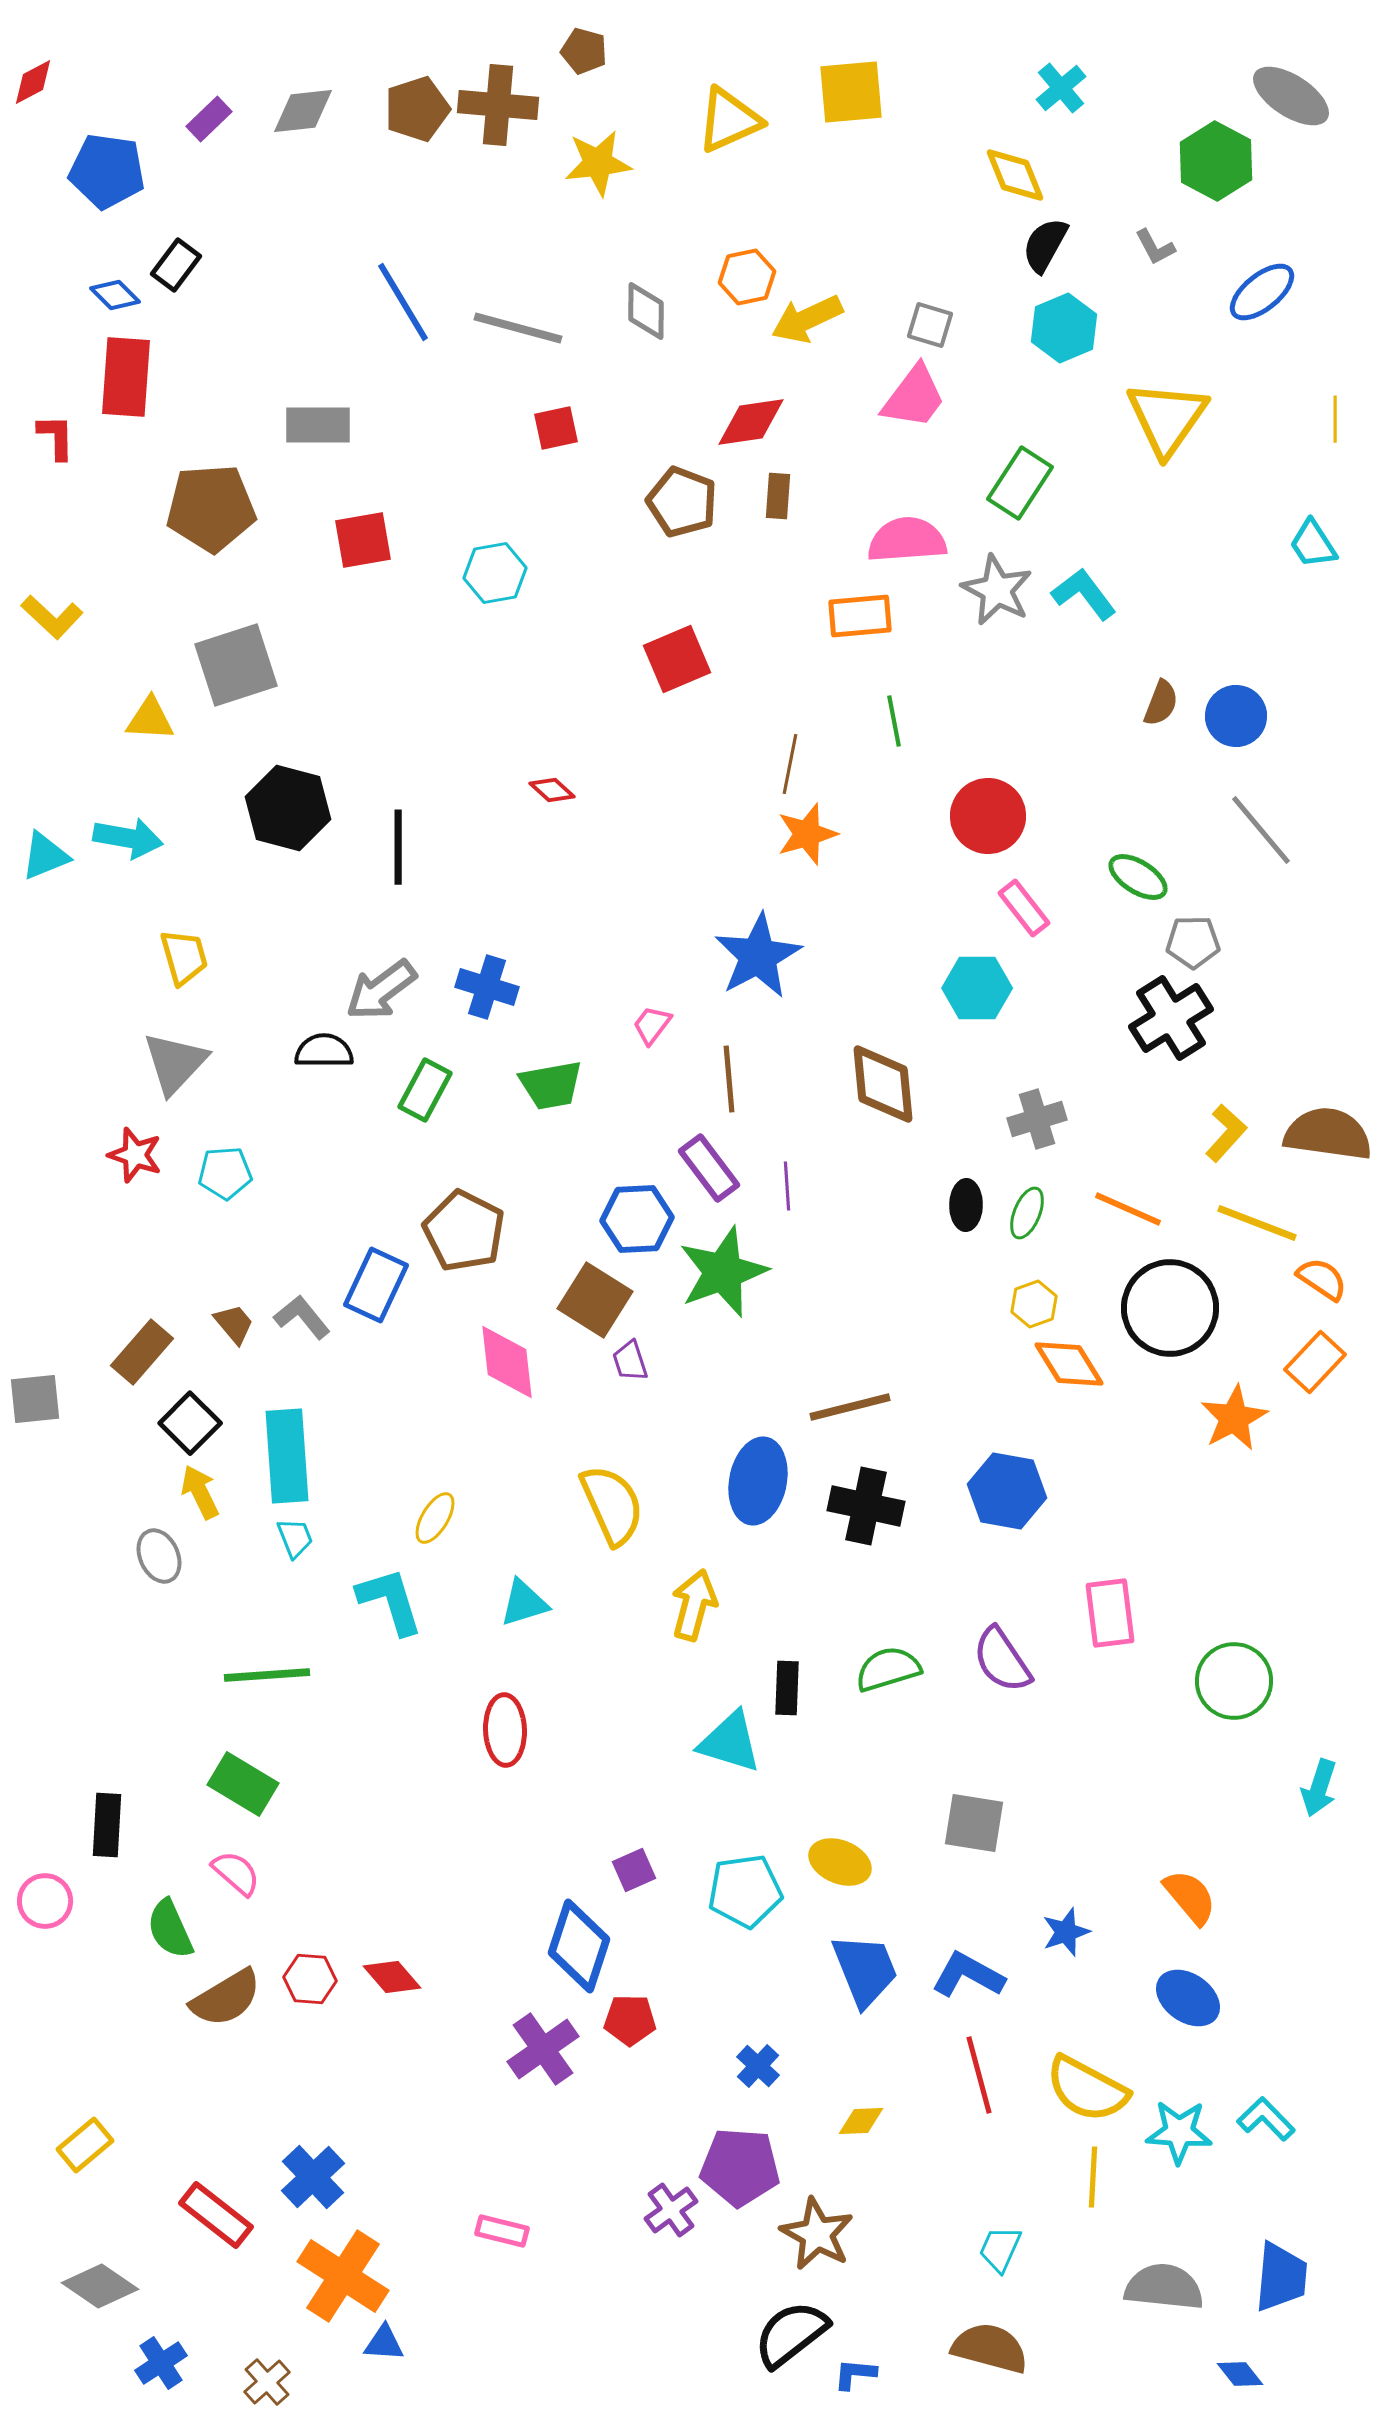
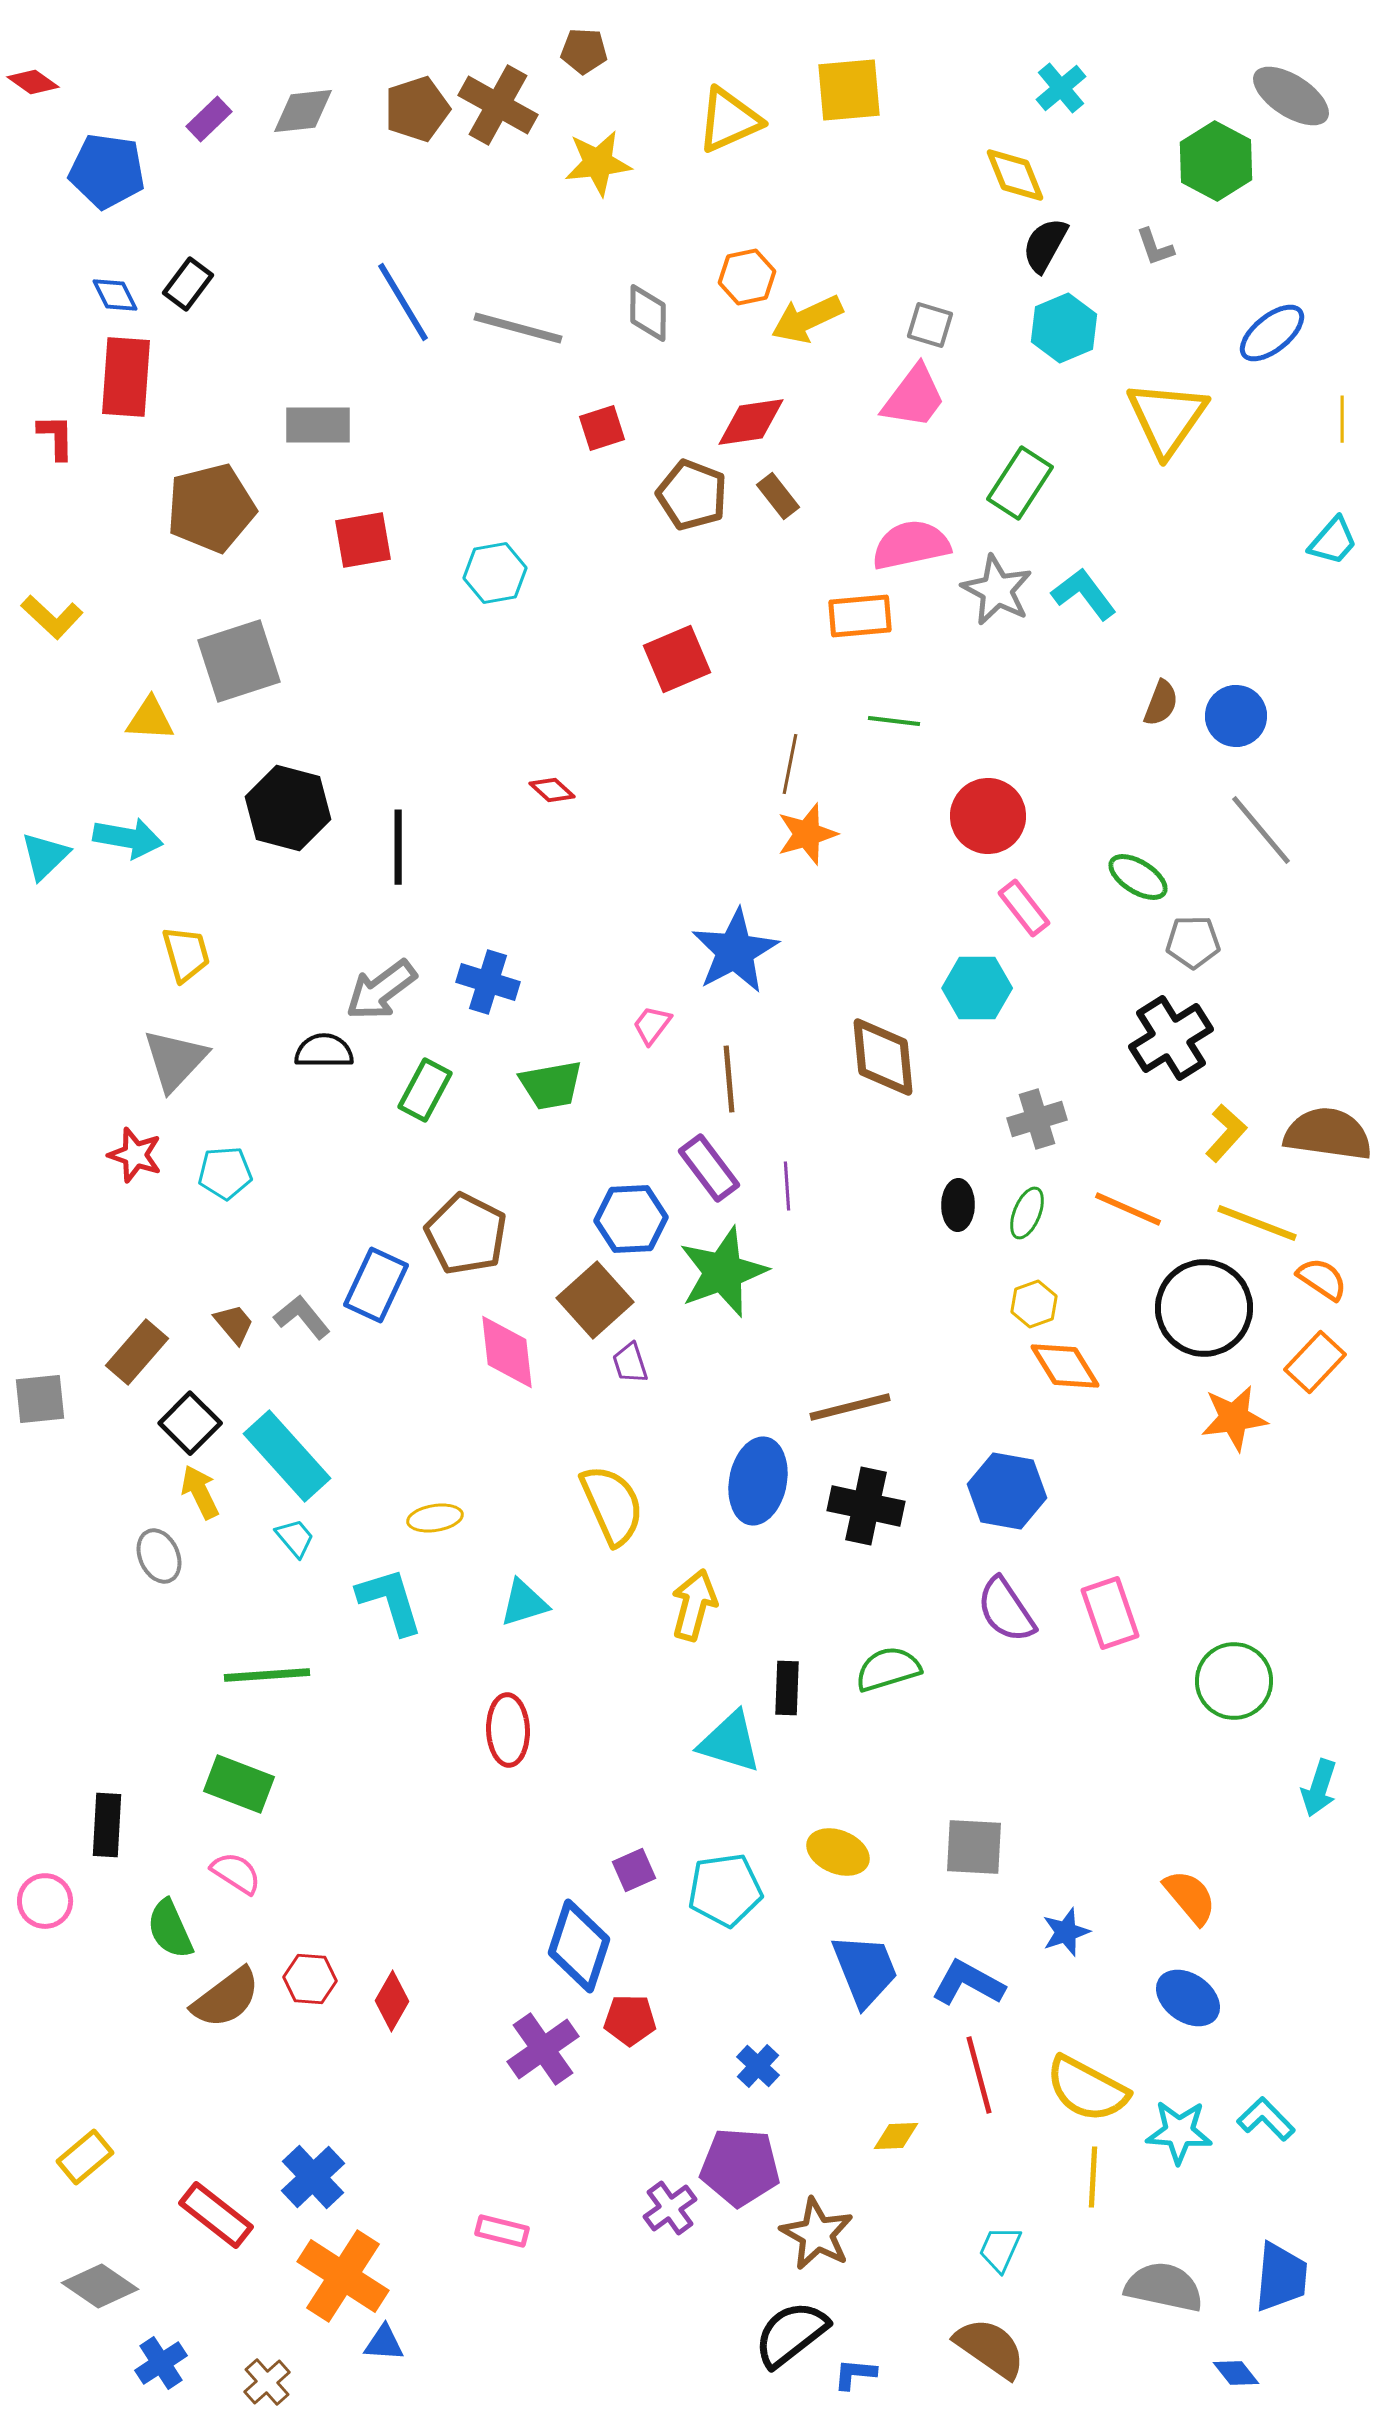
brown pentagon at (584, 51): rotated 12 degrees counterclockwise
red diamond at (33, 82): rotated 63 degrees clockwise
yellow square at (851, 92): moved 2 px left, 2 px up
brown cross at (498, 105): rotated 24 degrees clockwise
gray L-shape at (1155, 247): rotated 9 degrees clockwise
black rectangle at (176, 265): moved 12 px right, 19 px down
blue ellipse at (1262, 292): moved 10 px right, 41 px down
blue diamond at (115, 295): rotated 18 degrees clockwise
gray diamond at (646, 311): moved 2 px right, 2 px down
yellow line at (1335, 419): moved 7 px right
red square at (556, 428): moved 46 px right; rotated 6 degrees counterclockwise
brown rectangle at (778, 496): rotated 42 degrees counterclockwise
brown pentagon at (682, 502): moved 10 px right, 7 px up
brown pentagon at (211, 508): rotated 10 degrees counterclockwise
pink semicircle at (907, 540): moved 4 px right, 5 px down; rotated 8 degrees counterclockwise
cyan trapezoid at (1313, 544): moved 20 px right, 3 px up; rotated 106 degrees counterclockwise
gray square at (236, 665): moved 3 px right, 4 px up
green line at (894, 721): rotated 72 degrees counterclockwise
cyan triangle at (45, 856): rotated 22 degrees counterclockwise
blue star at (758, 956): moved 23 px left, 5 px up
yellow trapezoid at (184, 957): moved 2 px right, 3 px up
blue cross at (487, 987): moved 1 px right, 5 px up
black cross at (1171, 1018): moved 20 px down
gray triangle at (175, 1063): moved 3 px up
brown diamond at (883, 1084): moved 27 px up
black ellipse at (966, 1205): moved 8 px left
blue hexagon at (637, 1219): moved 6 px left
brown pentagon at (464, 1231): moved 2 px right, 3 px down
brown square at (595, 1300): rotated 16 degrees clockwise
black circle at (1170, 1308): moved 34 px right
brown rectangle at (142, 1352): moved 5 px left
purple trapezoid at (630, 1361): moved 2 px down
pink diamond at (507, 1362): moved 10 px up
orange diamond at (1069, 1364): moved 4 px left, 2 px down
gray square at (35, 1399): moved 5 px right
orange star at (1234, 1418): rotated 20 degrees clockwise
cyan rectangle at (287, 1456): rotated 38 degrees counterclockwise
yellow ellipse at (435, 1518): rotated 50 degrees clockwise
cyan trapezoid at (295, 1538): rotated 18 degrees counterclockwise
pink rectangle at (1110, 1613): rotated 12 degrees counterclockwise
purple semicircle at (1002, 1660): moved 4 px right, 50 px up
red ellipse at (505, 1730): moved 3 px right
green rectangle at (243, 1784): moved 4 px left; rotated 10 degrees counterclockwise
gray square at (974, 1823): moved 24 px down; rotated 6 degrees counterclockwise
yellow ellipse at (840, 1862): moved 2 px left, 10 px up
pink semicircle at (236, 1873): rotated 8 degrees counterclockwise
cyan pentagon at (745, 1891): moved 20 px left, 1 px up
blue L-shape at (968, 1975): moved 8 px down
red diamond at (392, 1977): moved 24 px down; rotated 70 degrees clockwise
brown semicircle at (226, 1998): rotated 6 degrees counterclockwise
yellow diamond at (861, 2121): moved 35 px right, 15 px down
yellow rectangle at (85, 2145): moved 12 px down
purple cross at (671, 2210): moved 1 px left, 2 px up
gray semicircle at (1164, 2287): rotated 6 degrees clockwise
brown semicircle at (990, 2348): rotated 20 degrees clockwise
blue diamond at (1240, 2374): moved 4 px left, 1 px up
